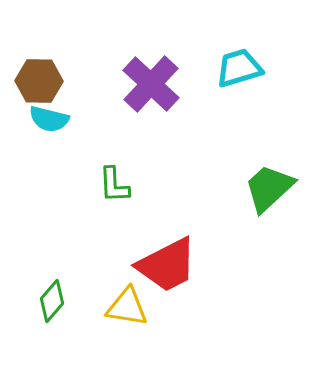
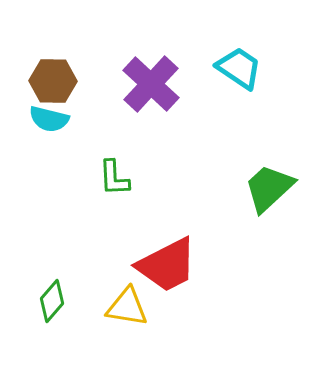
cyan trapezoid: rotated 51 degrees clockwise
brown hexagon: moved 14 px right
green L-shape: moved 7 px up
